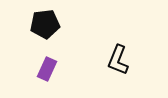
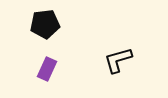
black L-shape: rotated 52 degrees clockwise
